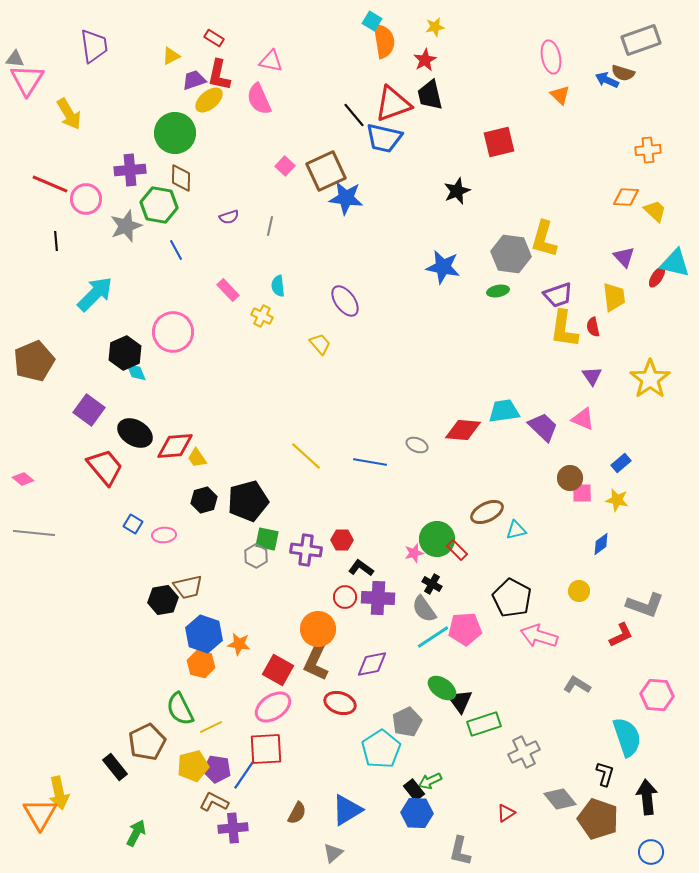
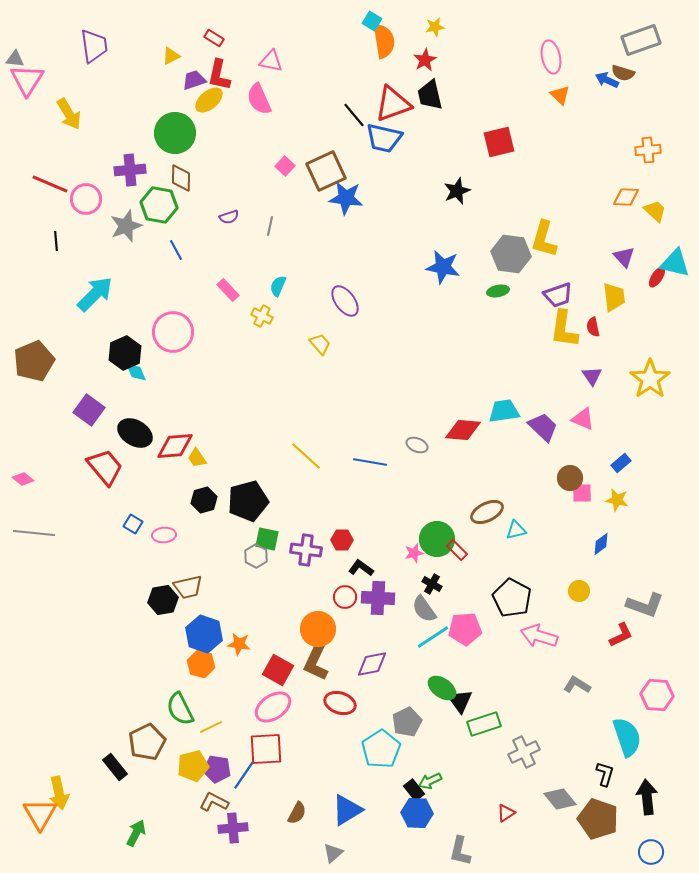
cyan semicircle at (278, 286): rotated 30 degrees clockwise
